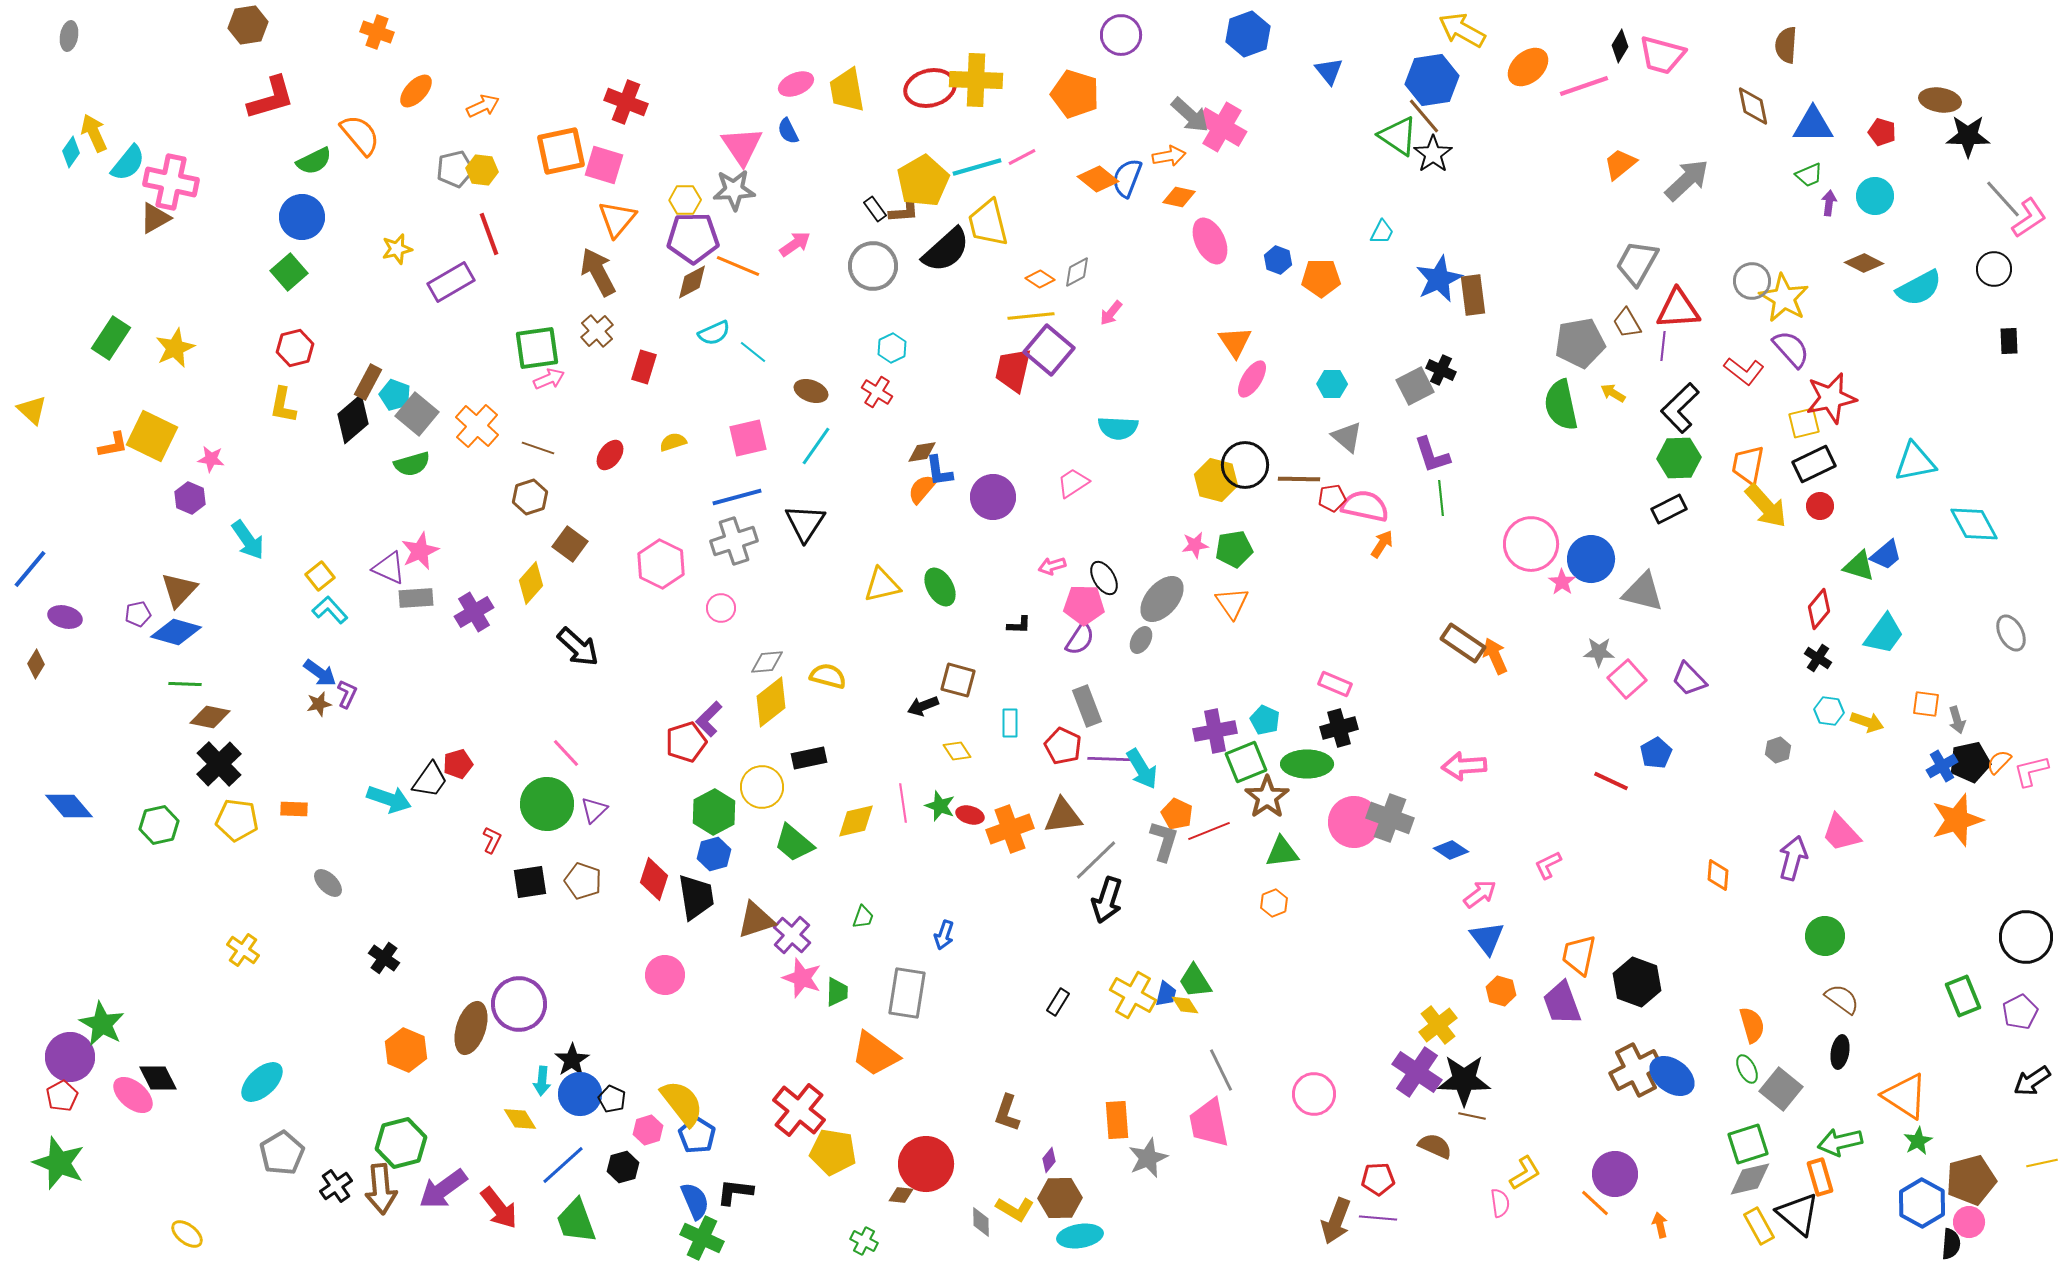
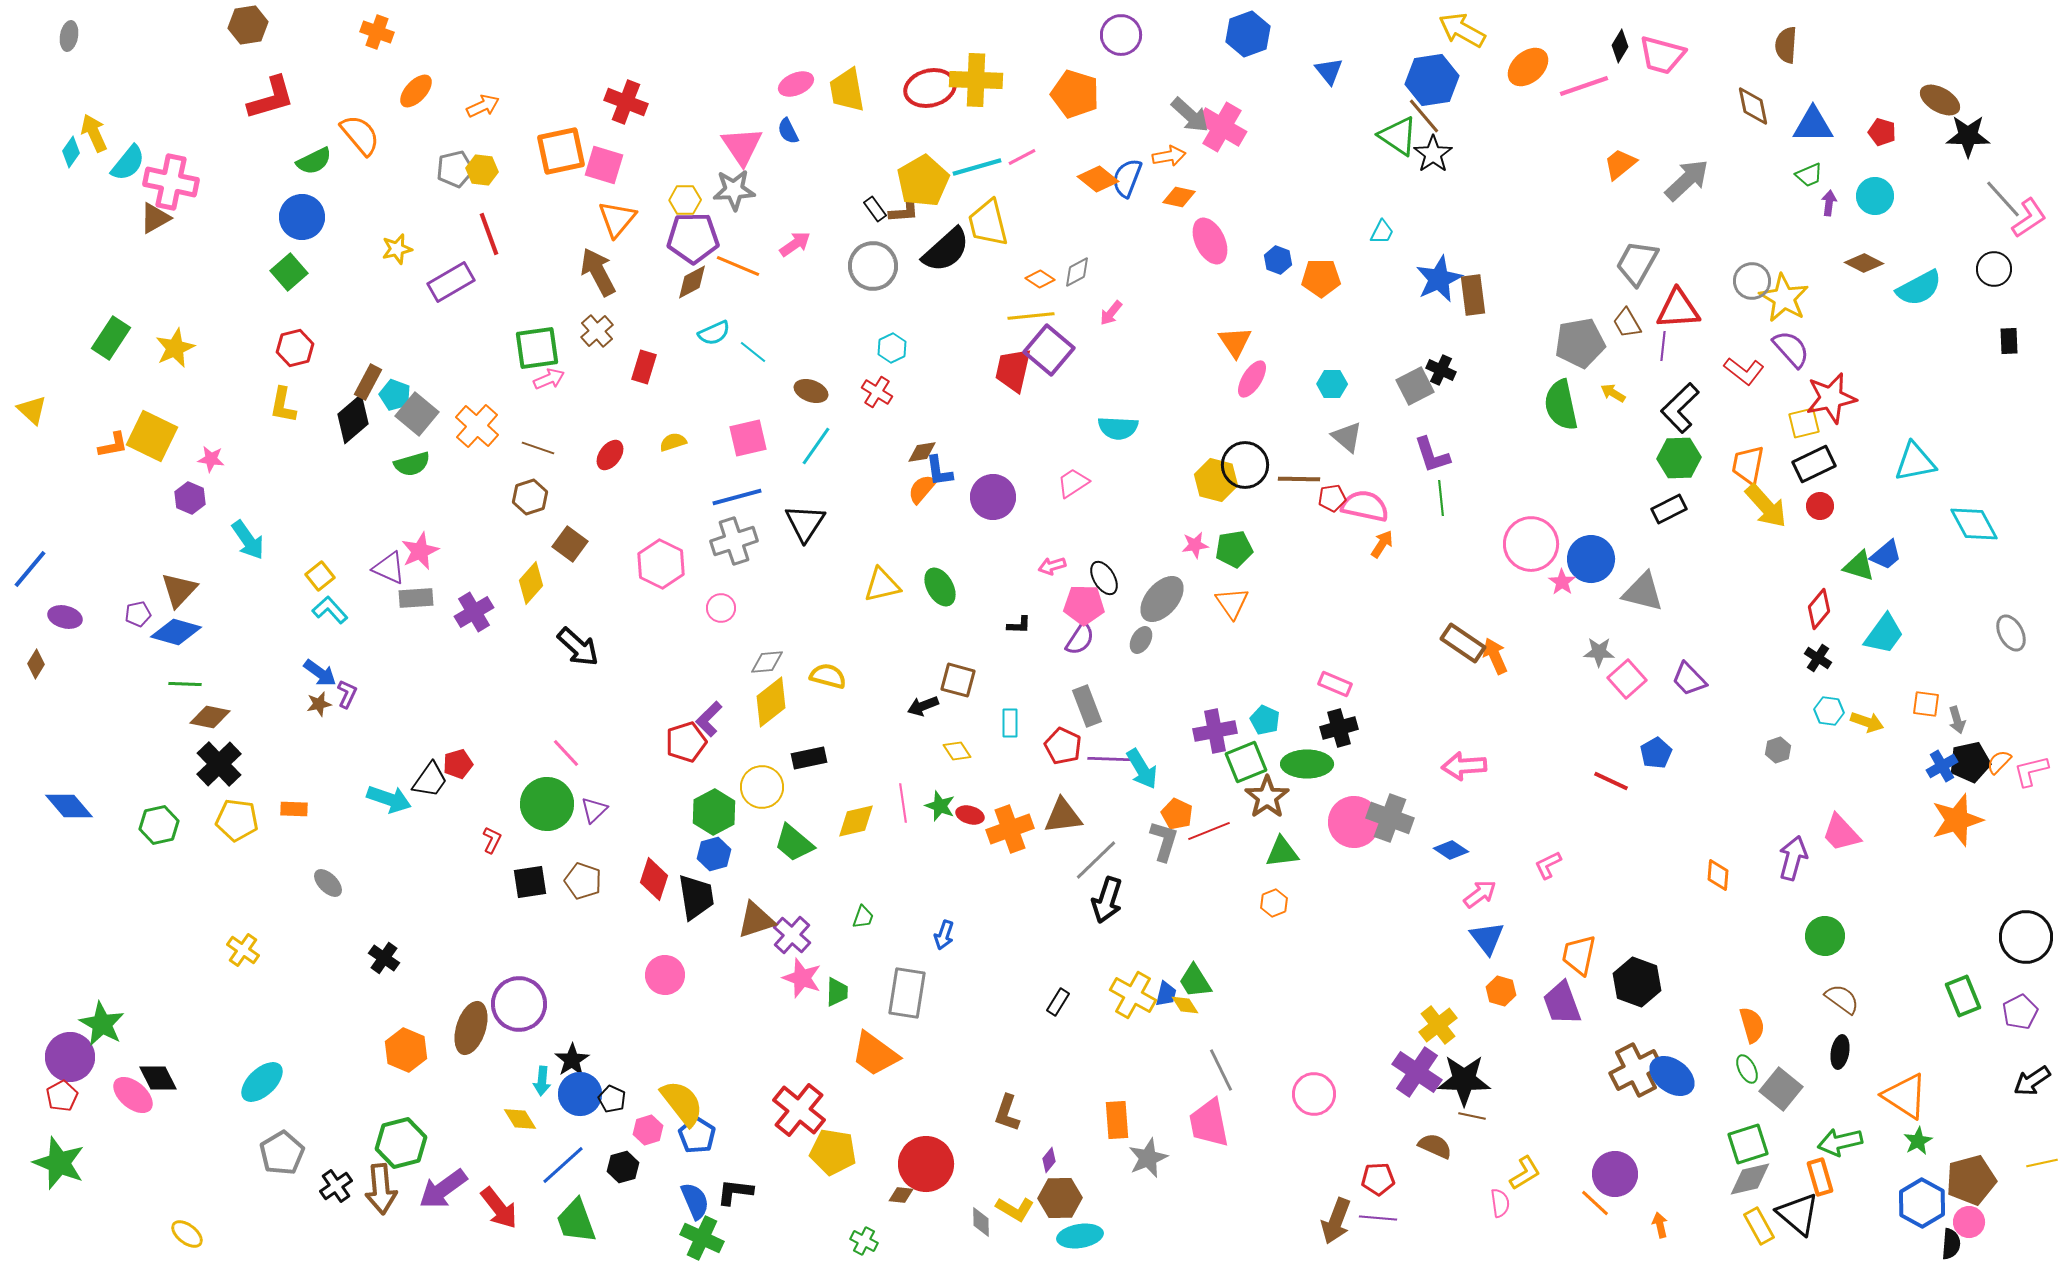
brown ellipse at (1940, 100): rotated 21 degrees clockwise
